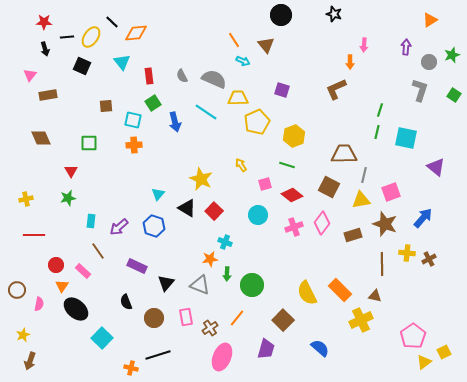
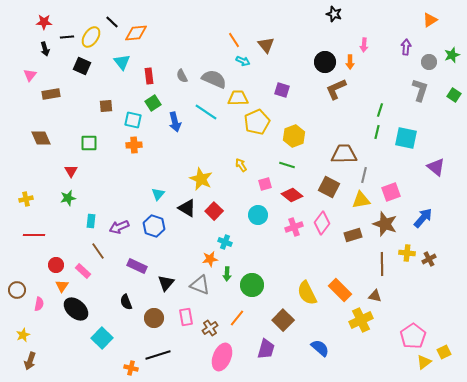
black circle at (281, 15): moved 44 px right, 47 px down
brown rectangle at (48, 95): moved 3 px right, 1 px up
purple arrow at (119, 227): rotated 18 degrees clockwise
